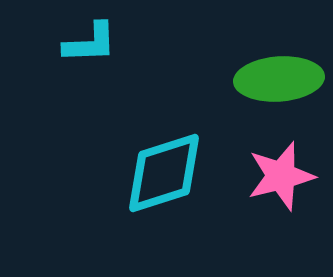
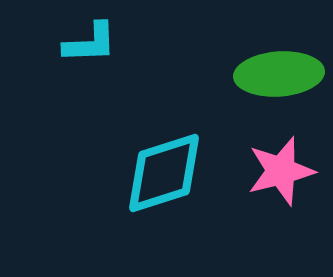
green ellipse: moved 5 px up
pink star: moved 5 px up
